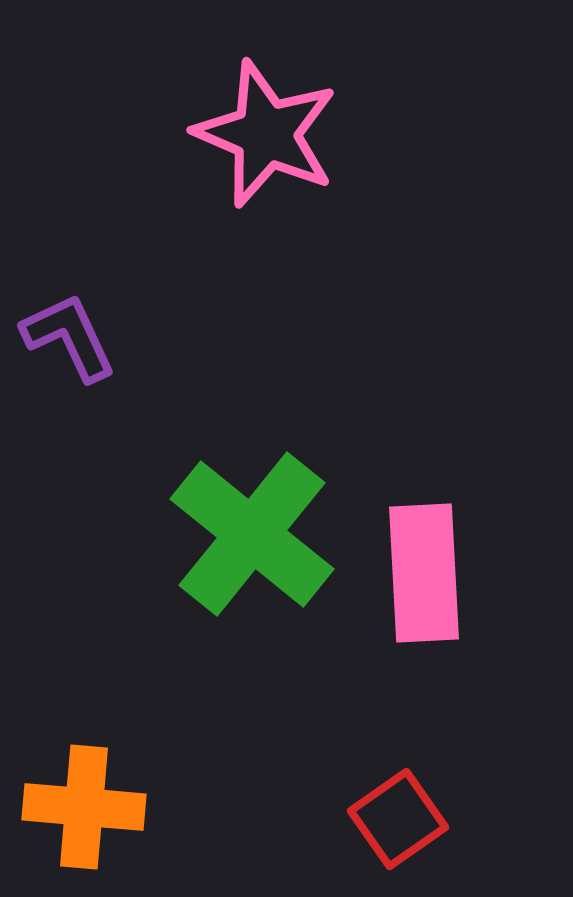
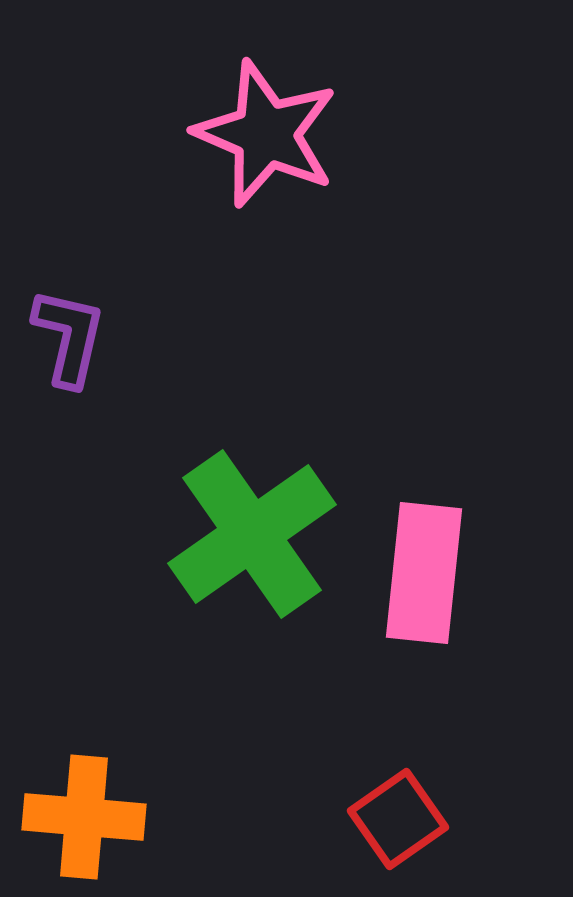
purple L-shape: rotated 38 degrees clockwise
green cross: rotated 16 degrees clockwise
pink rectangle: rotated 9 degrees clockwise
orange cross: moved 10 px down
